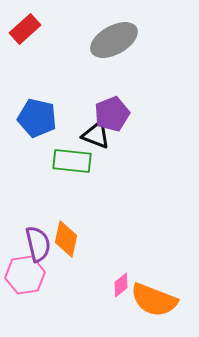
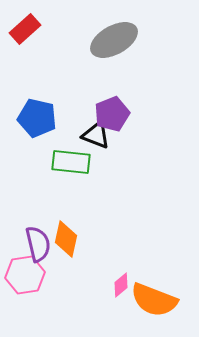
green rectangle: moved 1 px left, 1 px down
